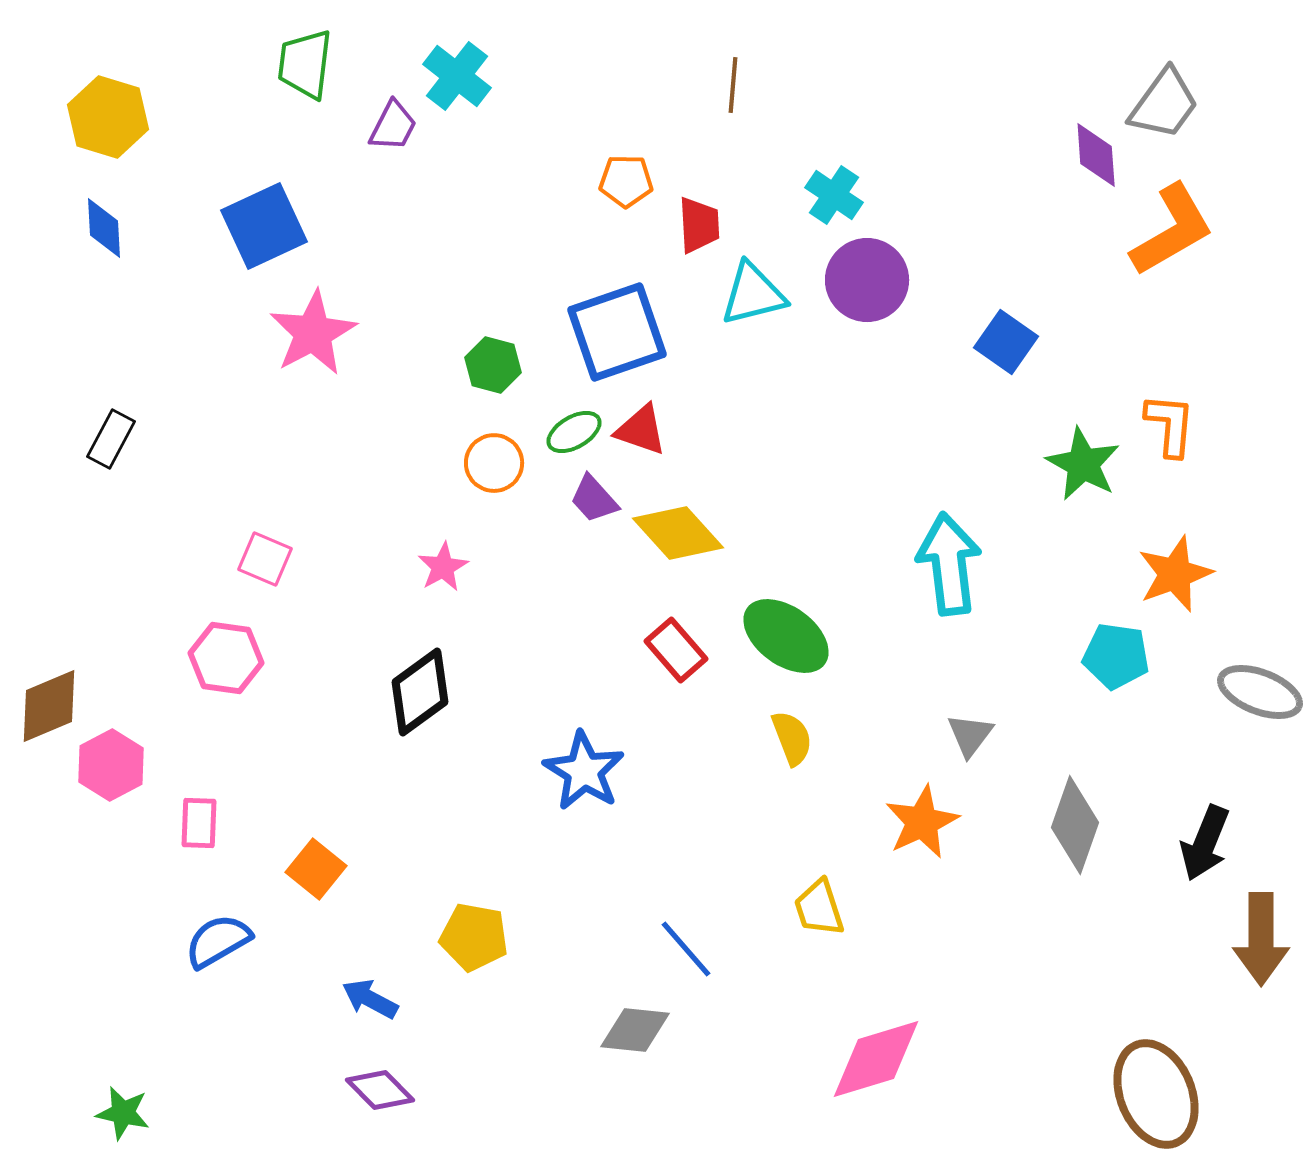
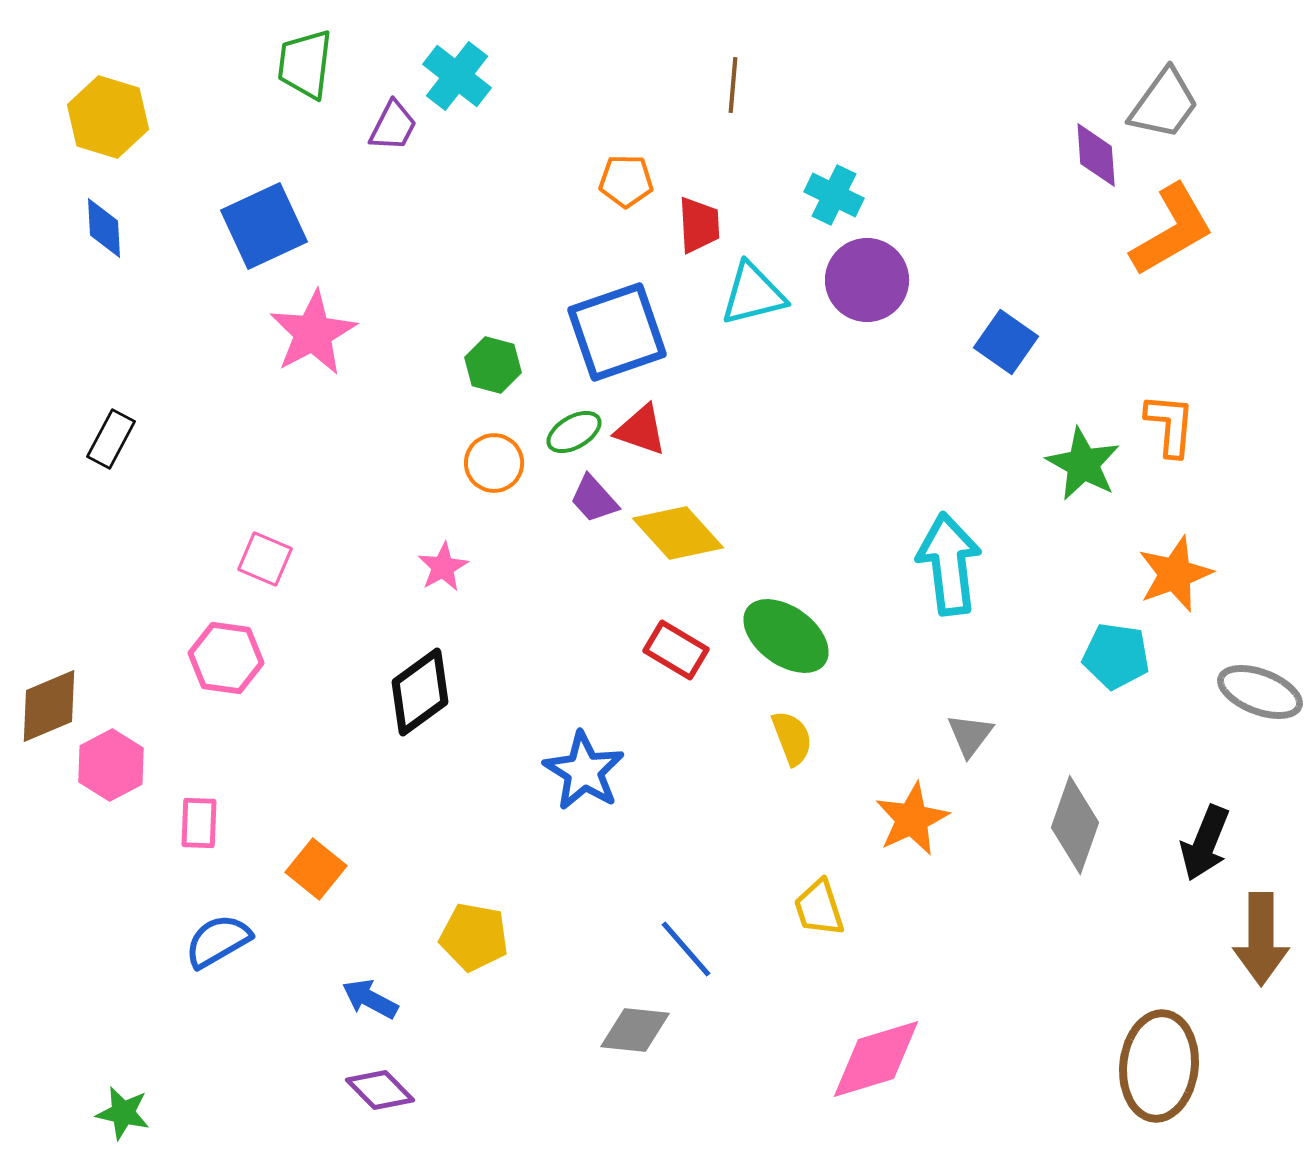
cyan cross at (834, 195): rotated 8 degrees counterclockwise
red rectangle at (676, 650): rotated 18 degrees counterclockwise
orange star at (922, 822): moved 10 px left, 3 px up
brown ellipse at (1156, 1094): moved 3 px right, 28 px up; rotated 28 degrees clockwise
